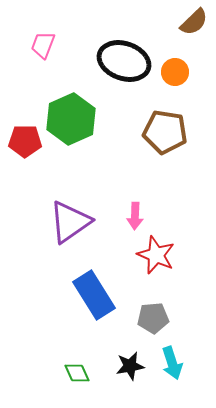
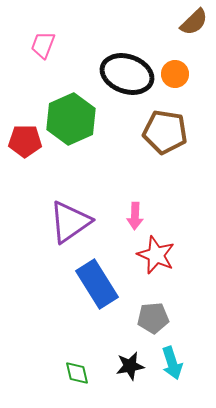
black ellipse: moved 3 px right, 13 px down
orange circle: moved 2 px down
blue rectangle: moved 3 px right, 11 px up
green diamond: rotated 12 degrees clockwise
